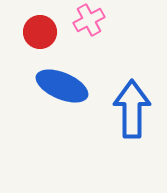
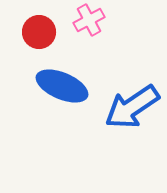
red circle: moved 1 px left
blue arrow: moved 2 px up; rotated 124 degrees counterclockwise
